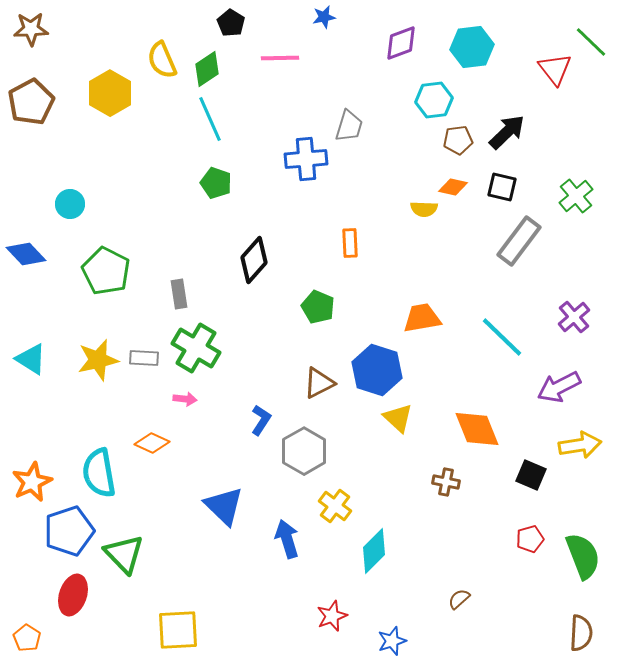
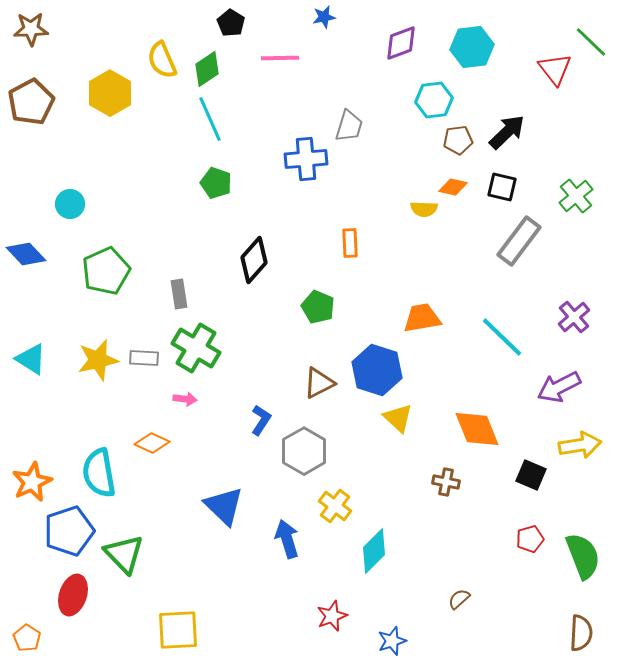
green pentagon at (106, 271): rotated 21 degrees clockwise
